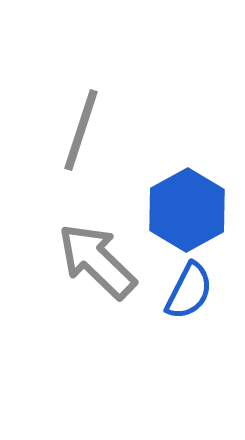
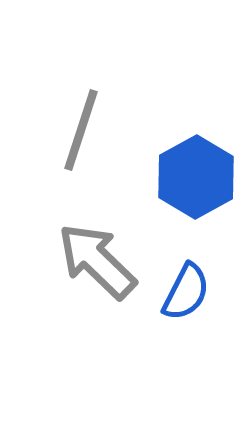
blue hexagon: moved 9 px right, 33 px up
blue semicircle: moved 3 px left, 1 px down
